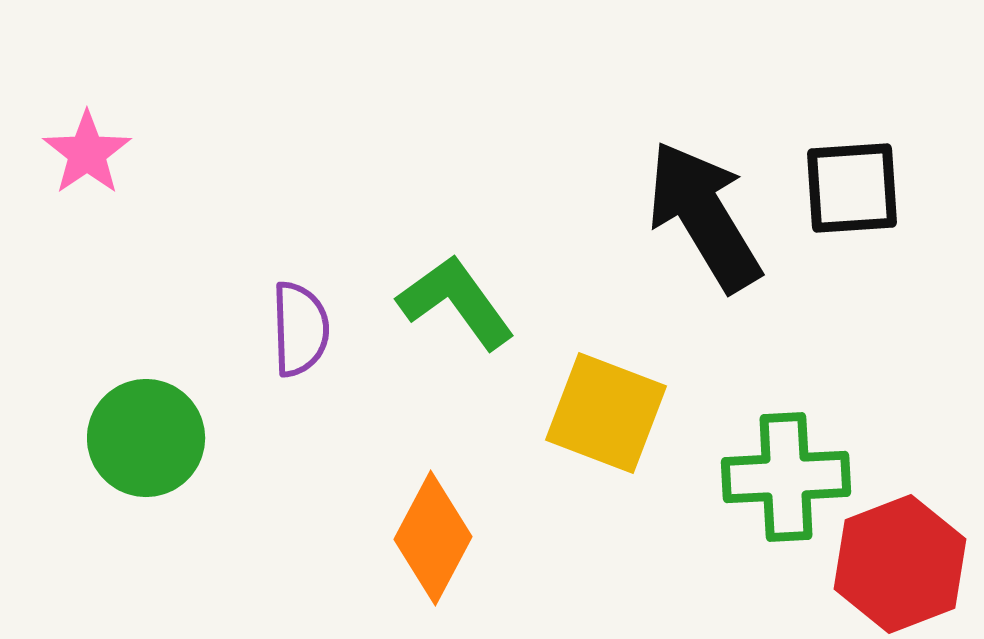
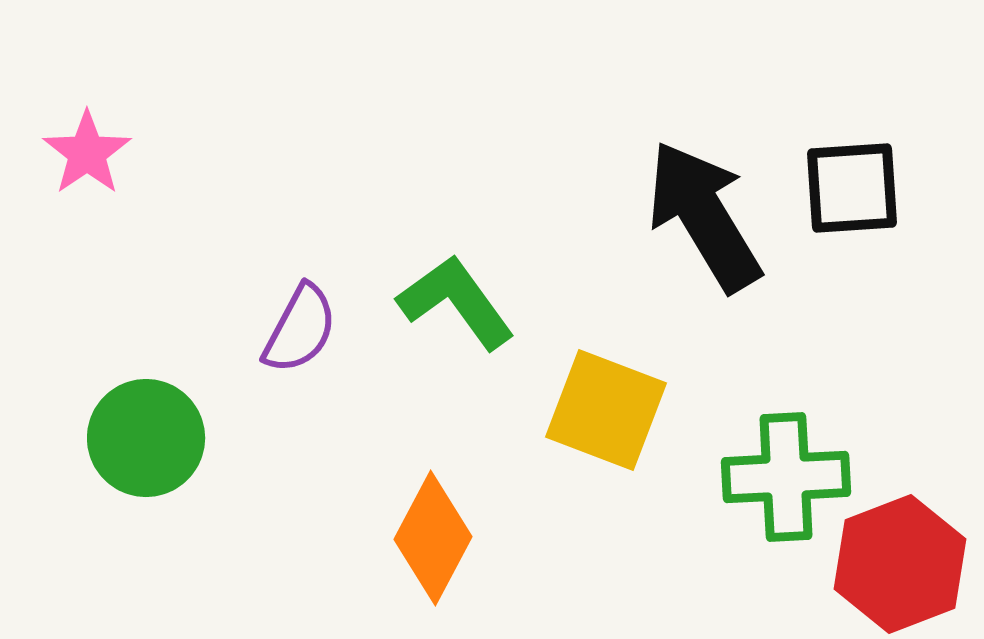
purple semicircle: rotated 30 degrees clockwise
yellow square: moved 3 px up
